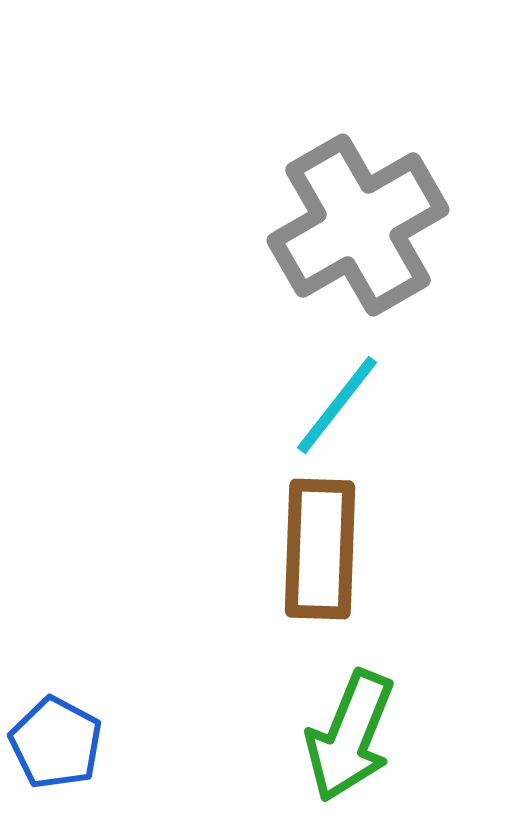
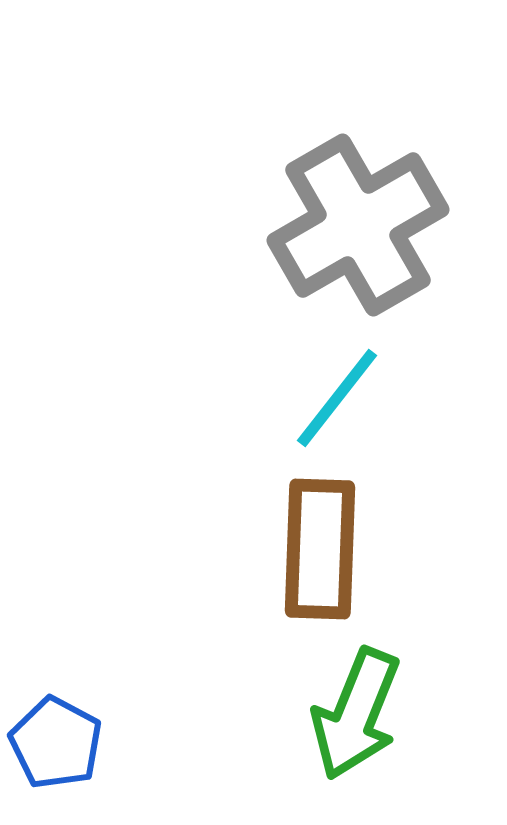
cyan line: moved 7 px up
green arrow: moved 6 px right, 22 px up
